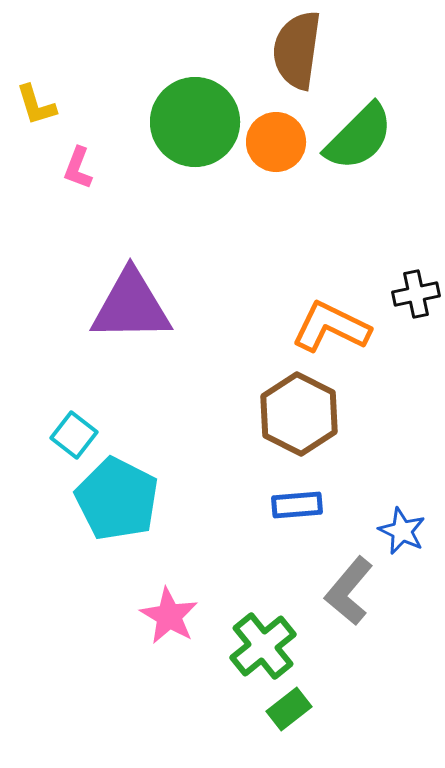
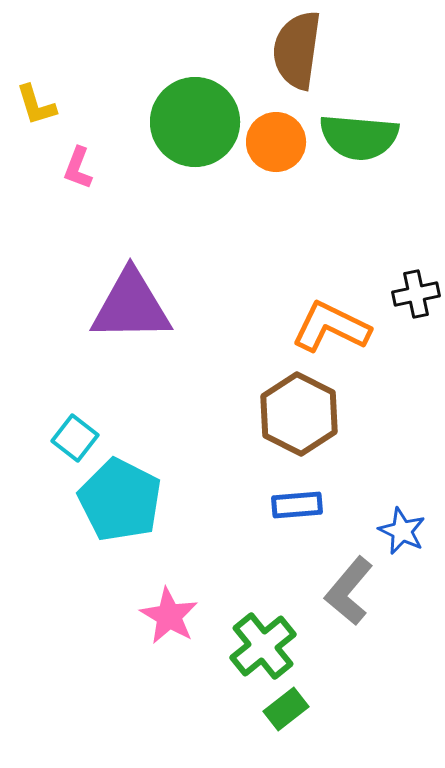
green semicircle: rotated 50 degrees clockwise
cyan square: moved 1 px right, 3 px down
cyan pentagon: moved 3 px right, 1 px down
green rectangle: moved 3 px left
